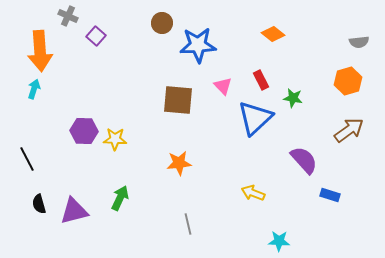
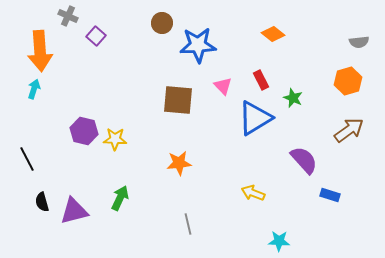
green star: rotated 12 degrees clockwise
blue triangle: rotated 12 degrees clockwise
purple hexagon: rotated 12 degrees clockwise
black semicircle: moved 3 px right, 2 px up
